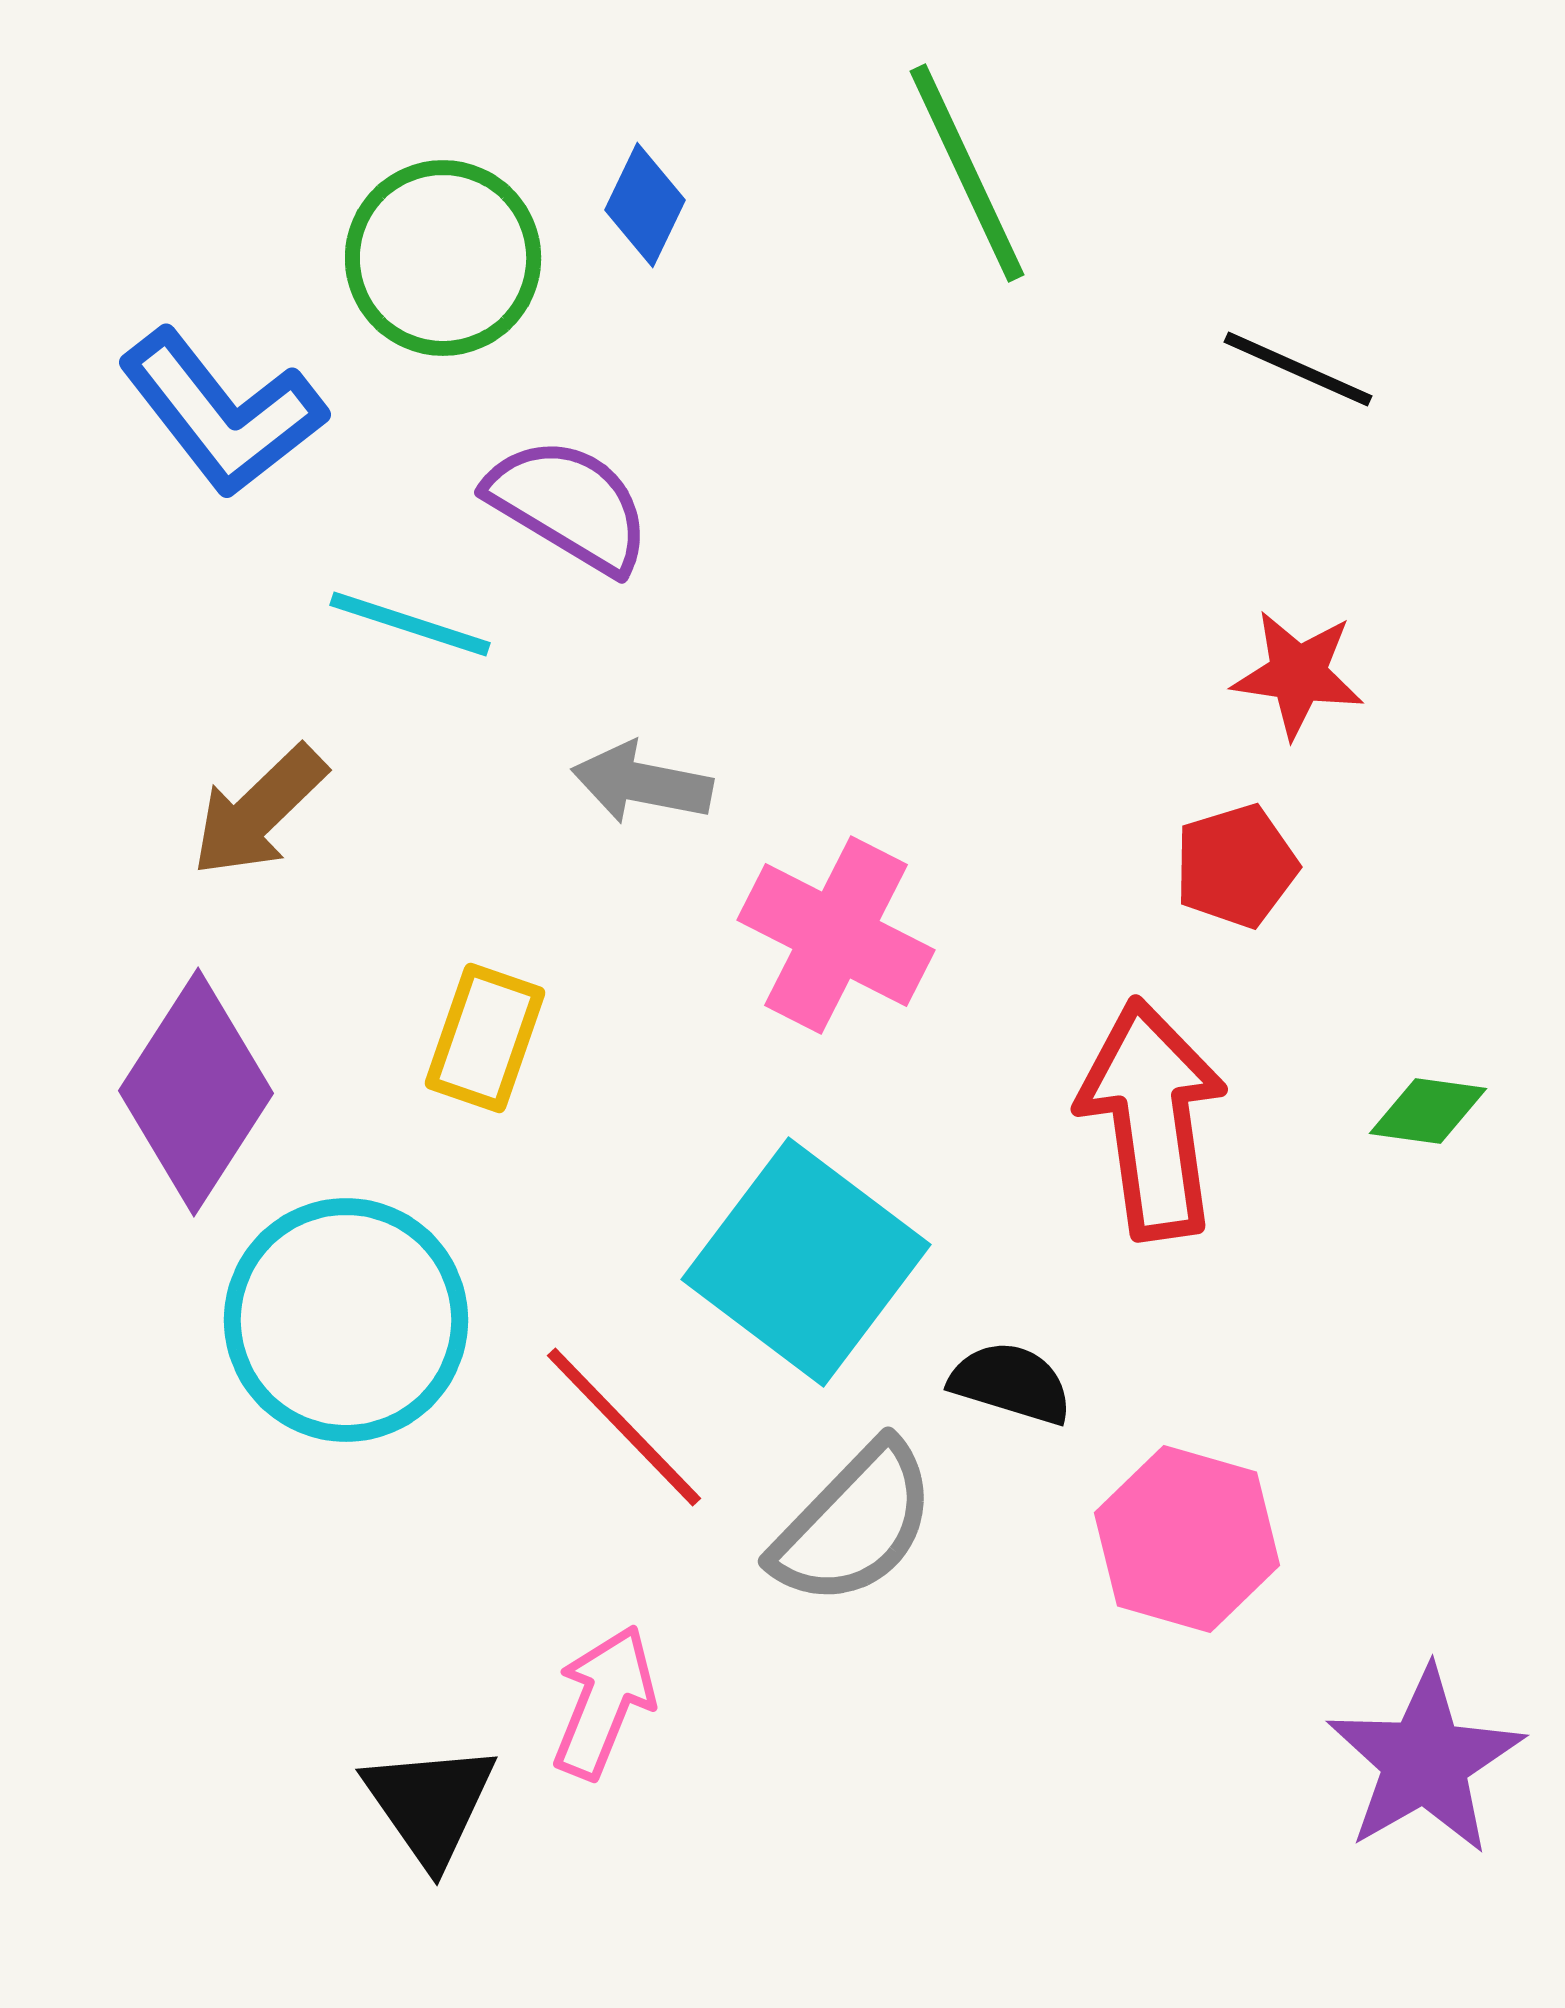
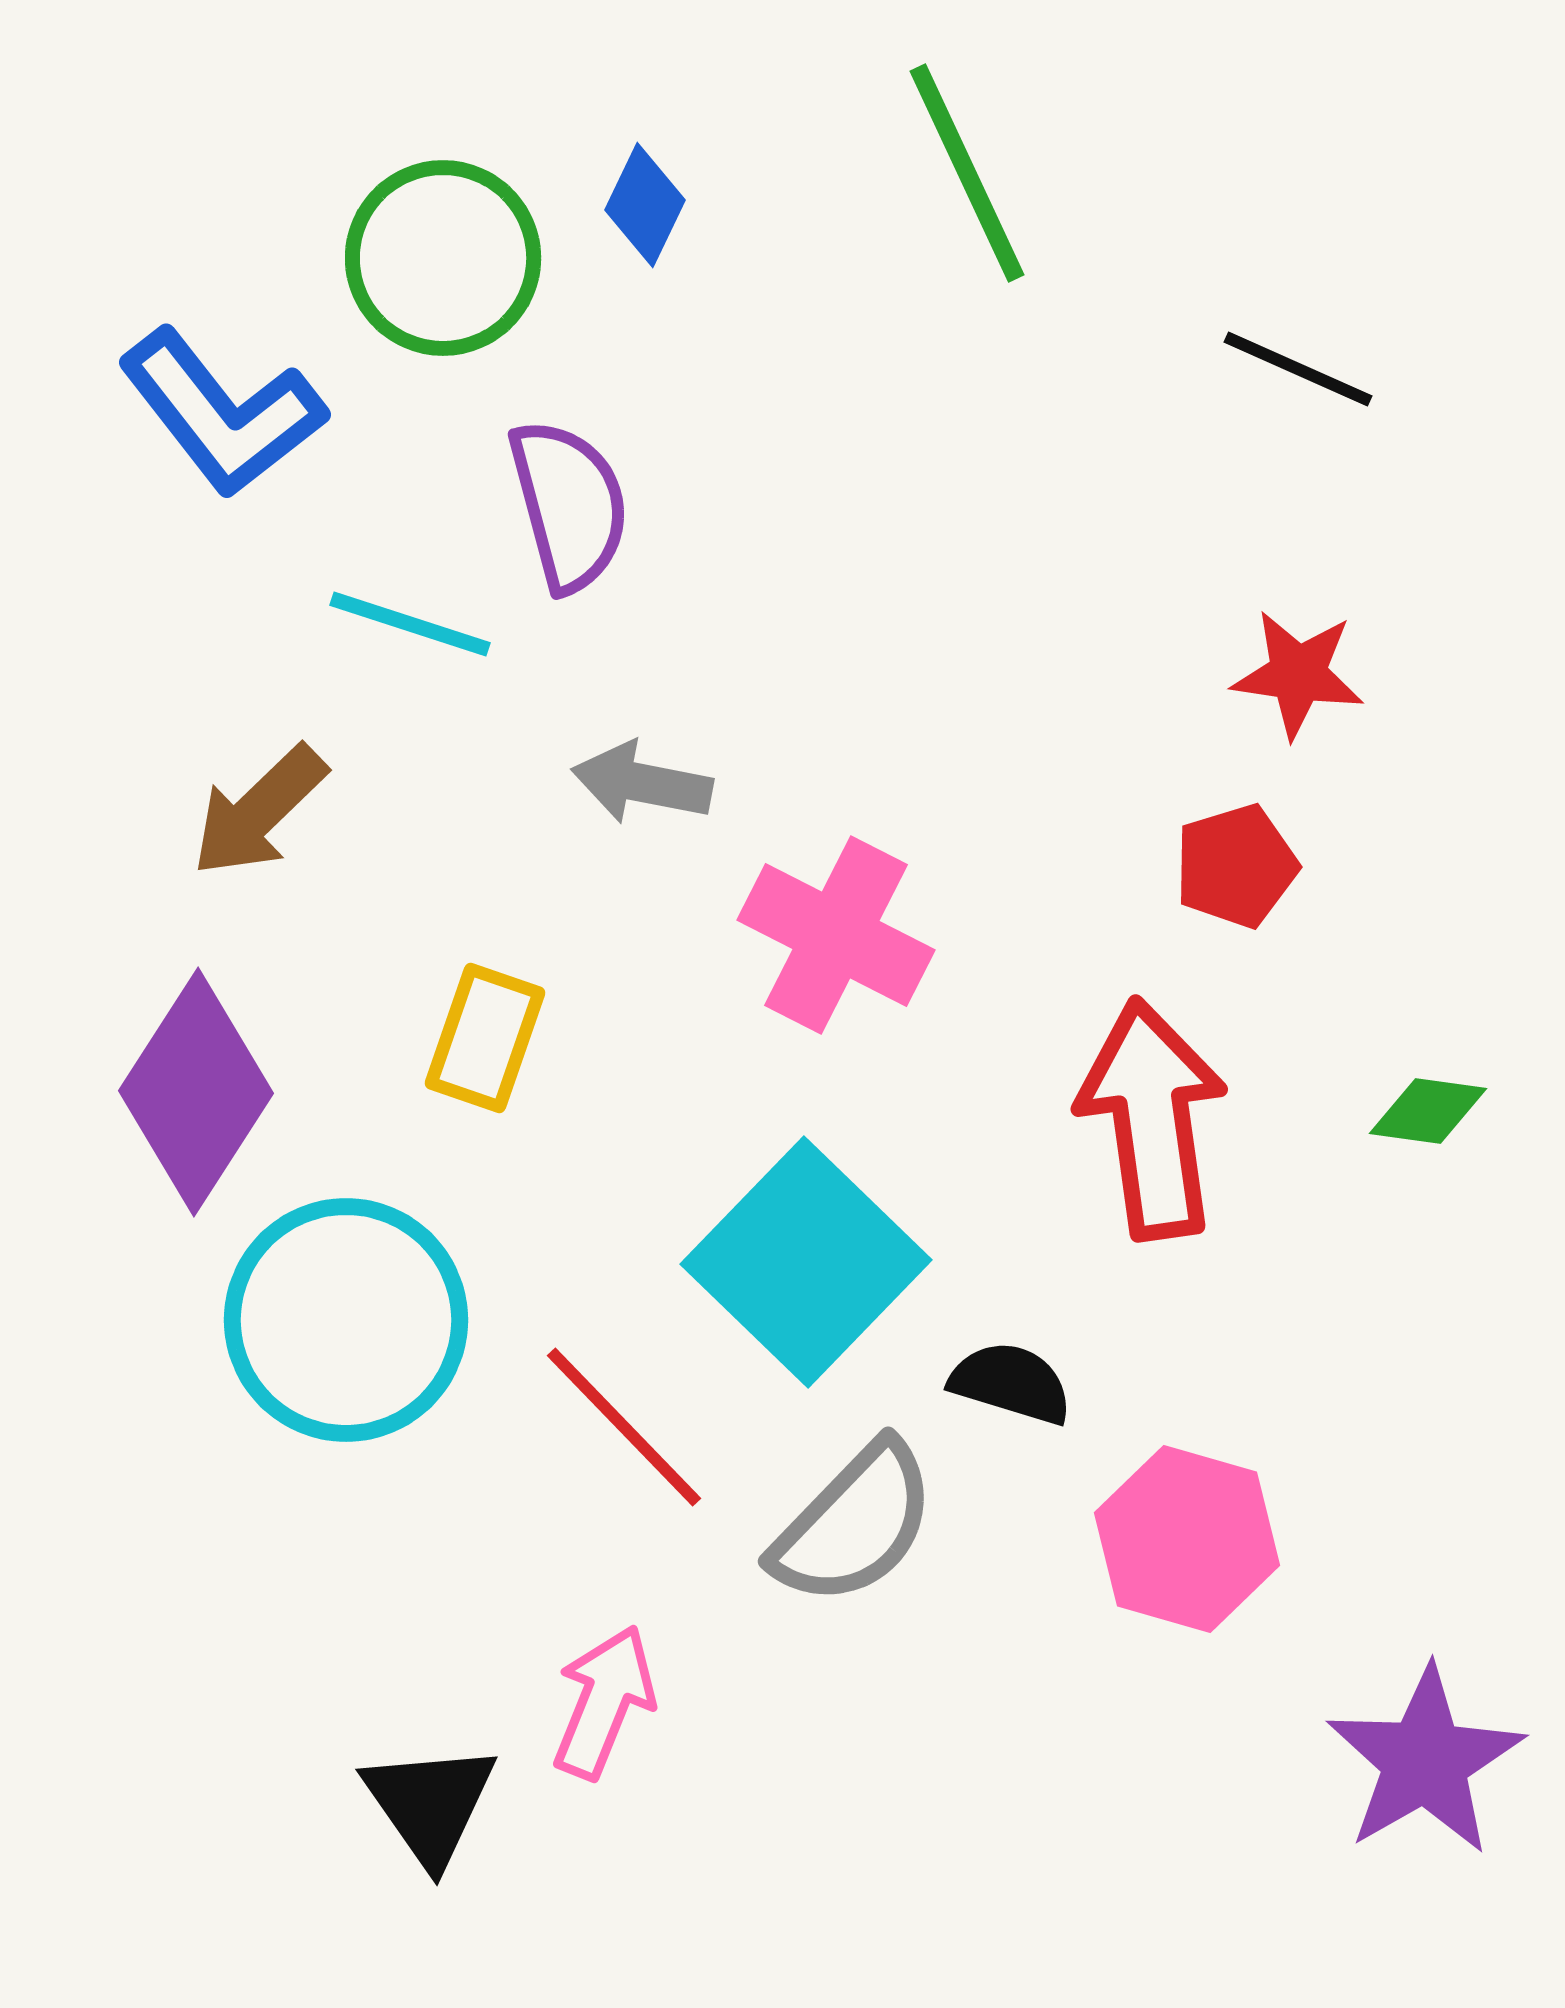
purple semicircle: rotated 44 degrees clockwise
cyan square: rotated 7 degrees clockwise
